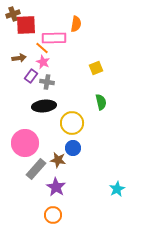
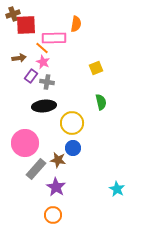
cyan star: rotated 14 degrees counterclockwise
